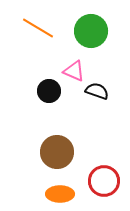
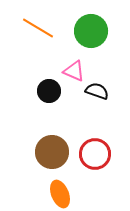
brown circle: moved 5 px left
red circle: moved 9 px left, 27 px up
orange ellipse: rotated 68 degrees clockwise
